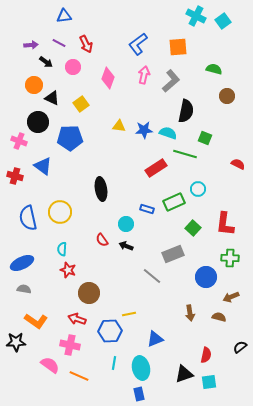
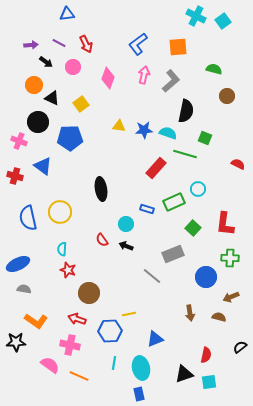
blue triangle at (64, 16): moved 3 px right, 2 px up
red rectangle at (156, 168): rotated 15 degrees counterclockwise
blue ellipse at (22, 263): moved 4 px left, 1 px down
